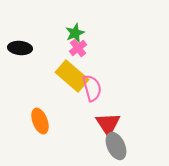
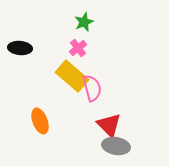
green star: moved 9 px right, 11 px up
red triangle: moved 1 px right, 1 px down; rotated 12 degrees counterclockwise
gray ellipse: rotated 56 degrees counterclockwise
